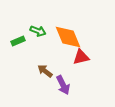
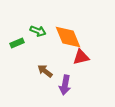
green rectangle: moved 1 px left, 2 px down
purple arrow: moved 2 px right; rotated 36 degrees clockwise
